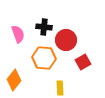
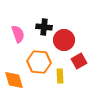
red circle: moved 2 px left
orange hexagon: moved 5 px left, 4 px down
red square: moved 4 px left, 1 px up
orange diamond: rotated 55 degrees counterclockwise
yellow rectangle: moved 12 px up
